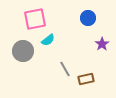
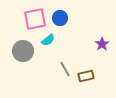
blue circle: moved 28 px left
brown rectangle: moved 3 px up
